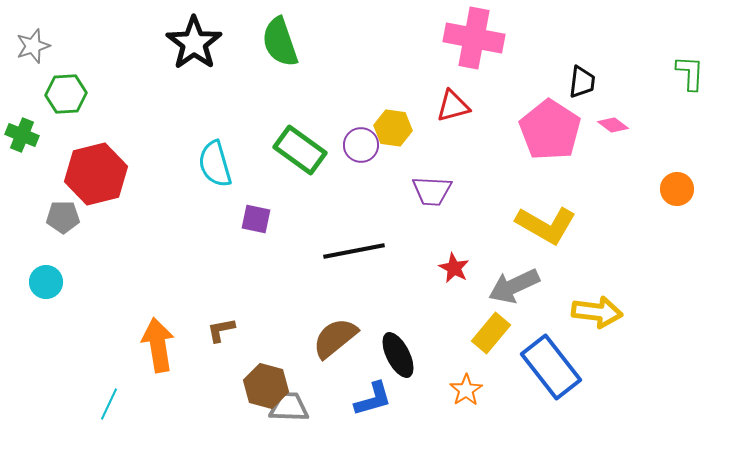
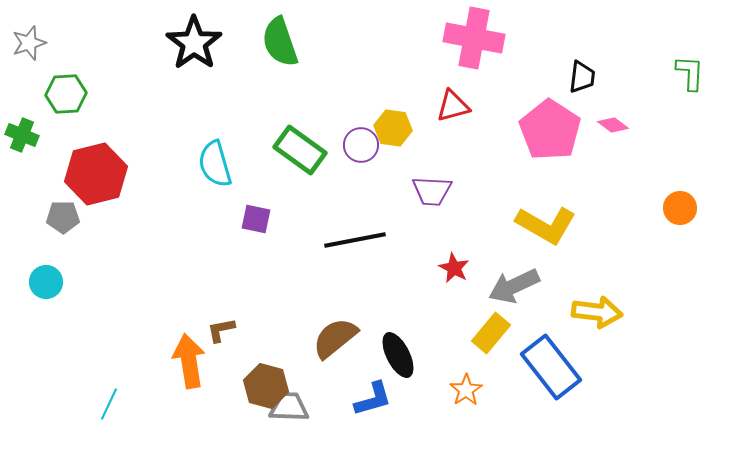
gray star: moved 4 px left, 3 px up
black trapezoid: moved 5 px up
orange circle: moved 3 px right, 19 px down
black line: moved 1 px right, 11 px up
orange arrow: moved 31 px right, 16 px down
